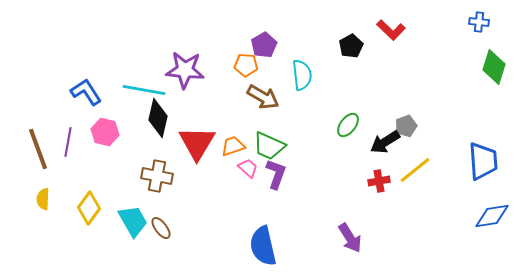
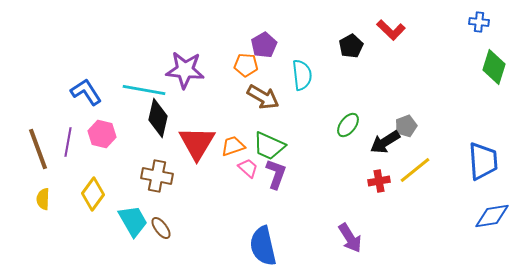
pink hexagon: moved 3 px left, 2 px down
yellow diamond: moved 4 px right, 14 px up
